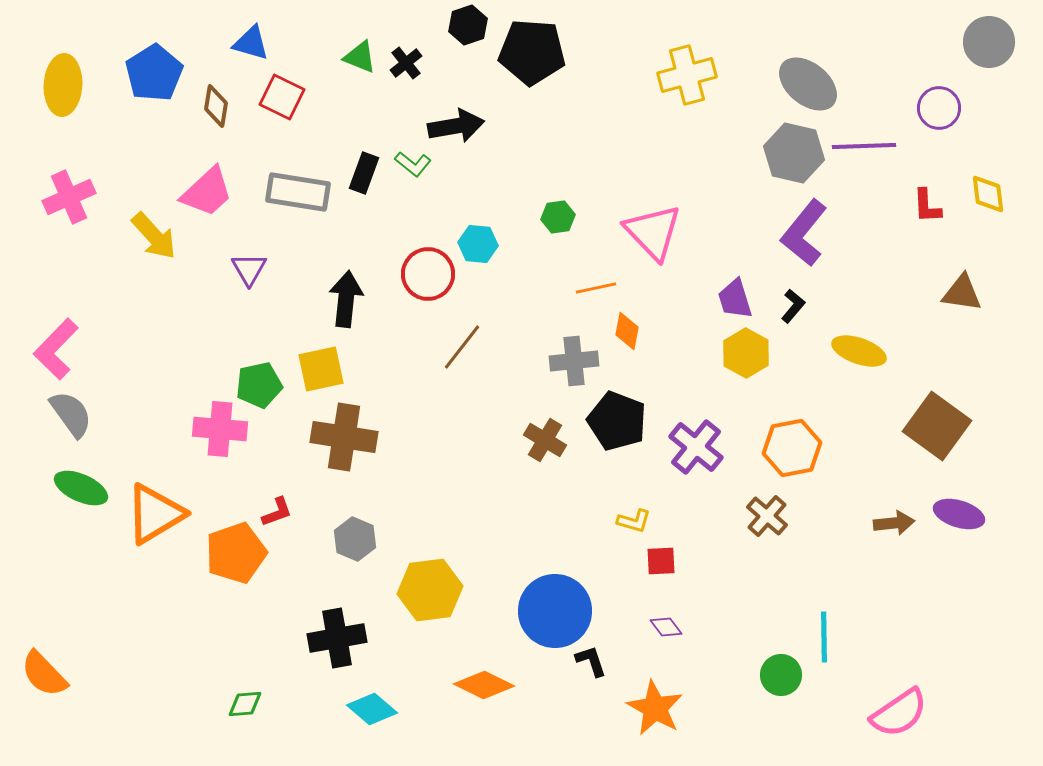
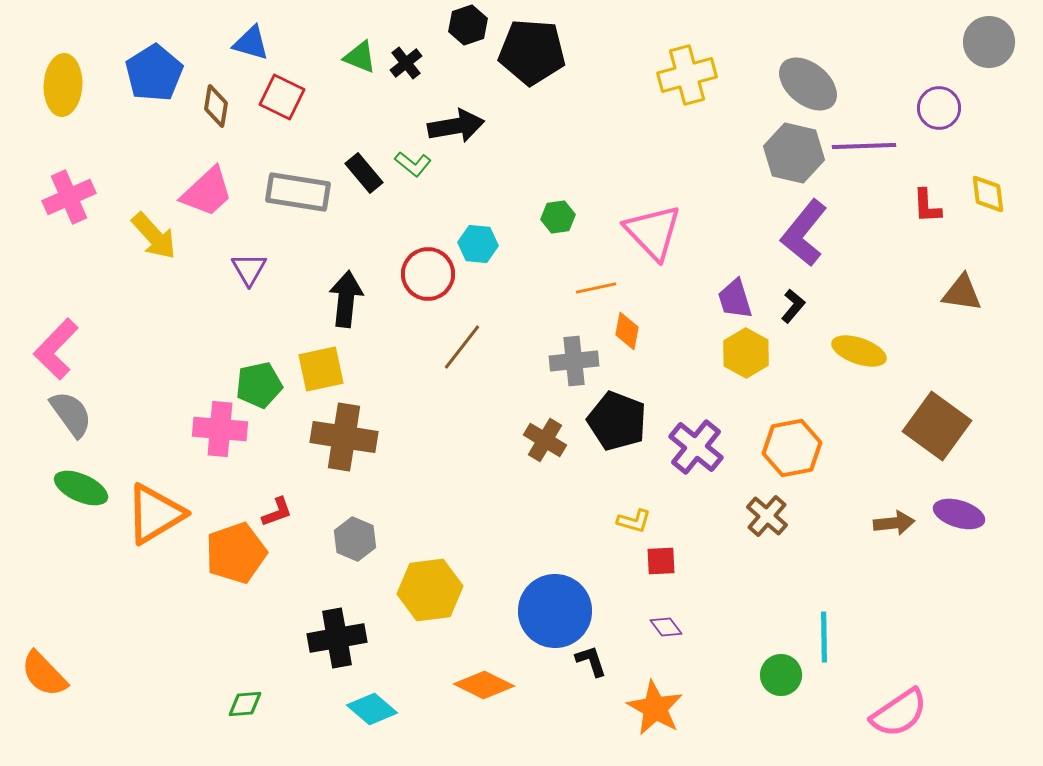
black rectangle at (364, 173): rotated 60 degrees counterclockwise
